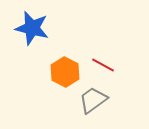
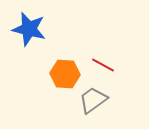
blue star: moved 3 px left, 1 px down
orange hexagon: moved 2 px down; rotated 24 degrees counterclockwise
